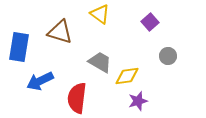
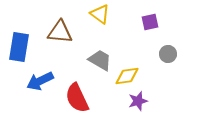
purple square: rotated 30 degrees clockwise
brown triangle: rotated 12 degrees counterclockwise
gray circle: moved 2 px up
gray trapezoid: moved 2 px up
red semicircle: rotated 32 degrees counterclockwise
